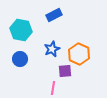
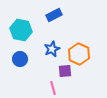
pink line: rotated 24 degrees counterclockwise
